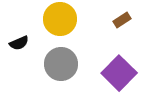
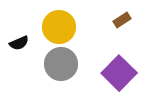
yellow circle: moved 1 px left, 8 px down
